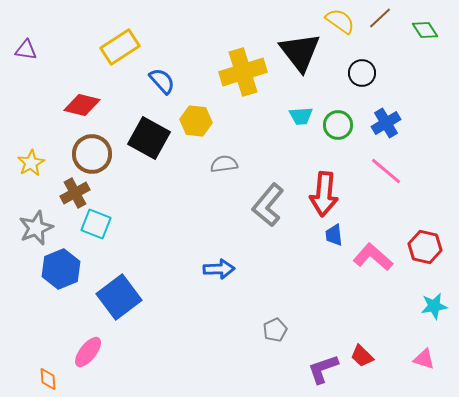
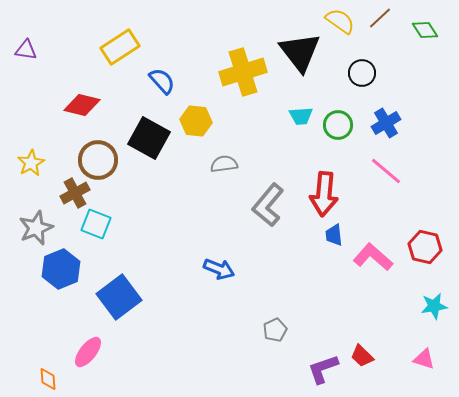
brown circle: moved 6 px right, 6 px down
blue arrow: rotated 24 degrees clockwise
